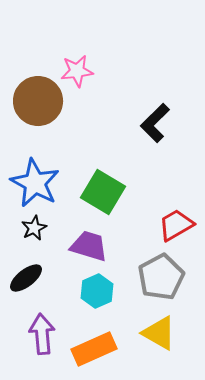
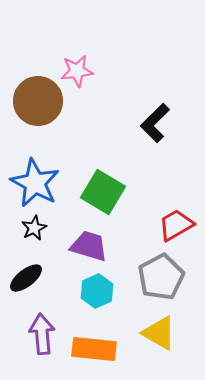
orange rectangle: rotated 30 degrees clockwise
